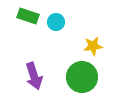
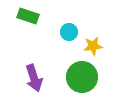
cyan circle: moved 13 px right, 10 px down
purple arrow: moved 2 px down
